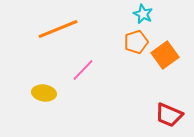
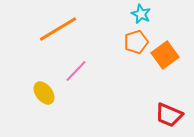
cyan star: moved 2 px left
orange line: rotated 9 degrees counterclockwise
pink line: moved 7 px left, 1 px down
yellow ellipse: rotated 45 degrees clockwise
